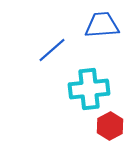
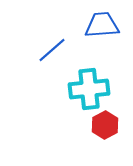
red hexagon: moved 5 px left, 1 px up
